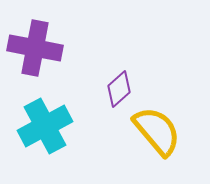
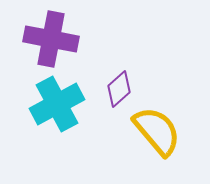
purple cross: moved 16 px right, 9 px up
cyan cross: moved 12 px right, 22 px up
